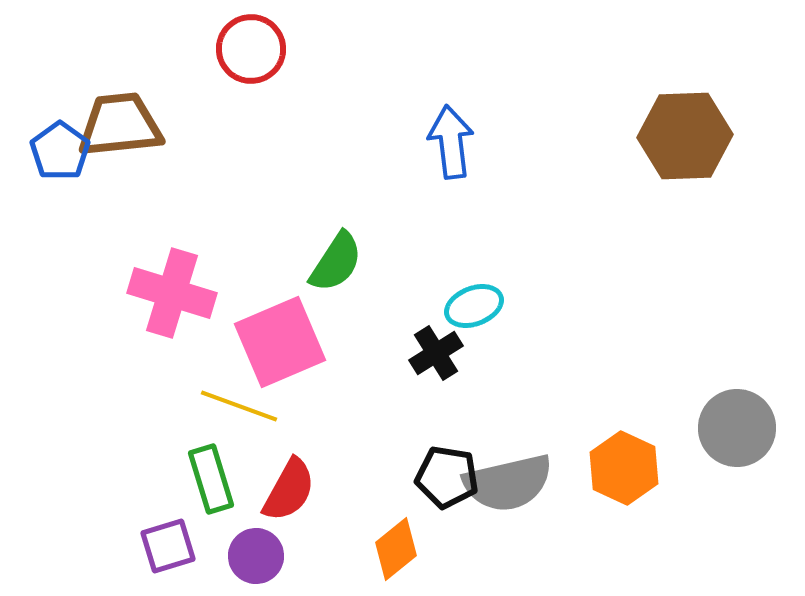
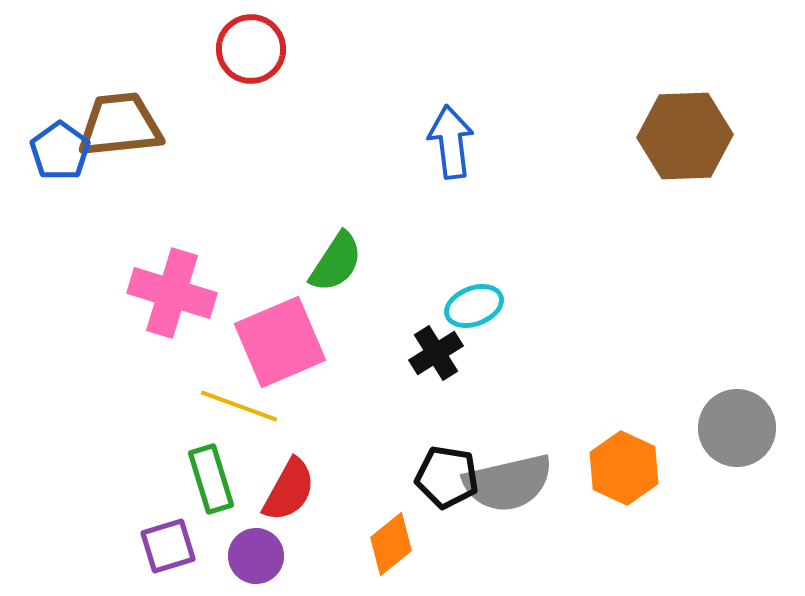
orange diamond: moved 5 px left, 5 px up
